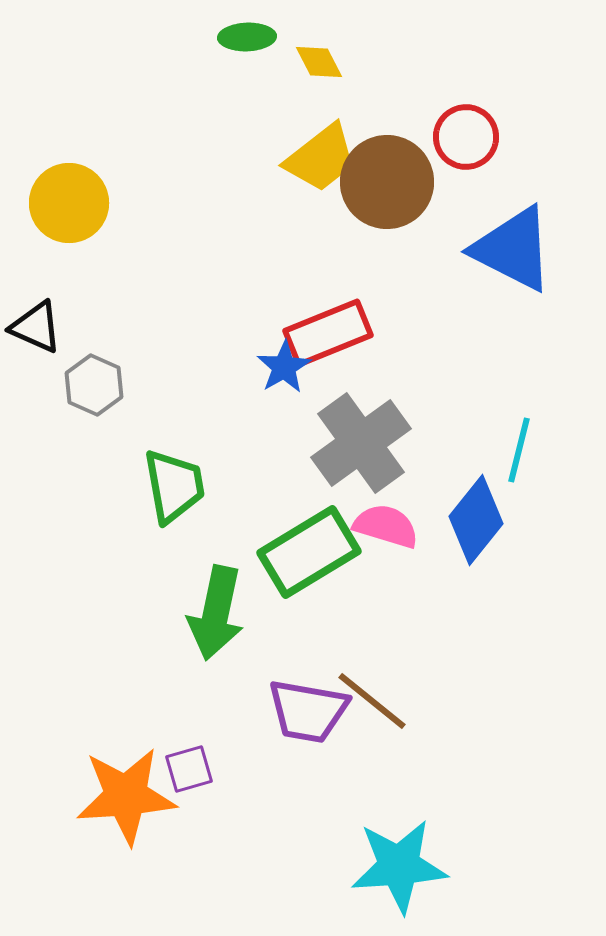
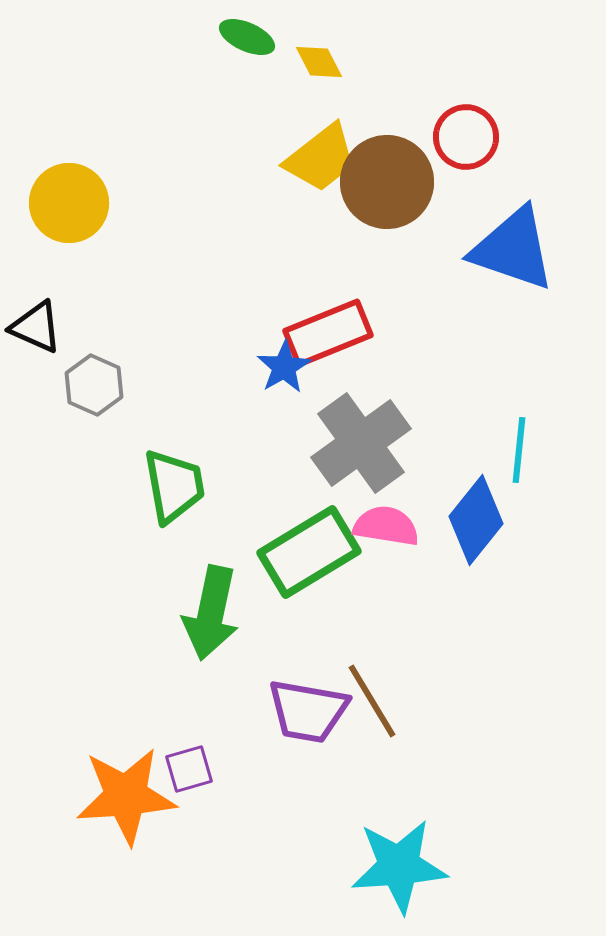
green ellipse: rotated 26 degrees clockwise
blue triangle: rotated 8 degrees counterclockwise
cyan line: rotated 8 degrees counterclockwise
pink semicircle: rotated 8 degrees counterclockwise
green arrow: moved 5 px left
brown line: rotated 20 degrees clockwise
